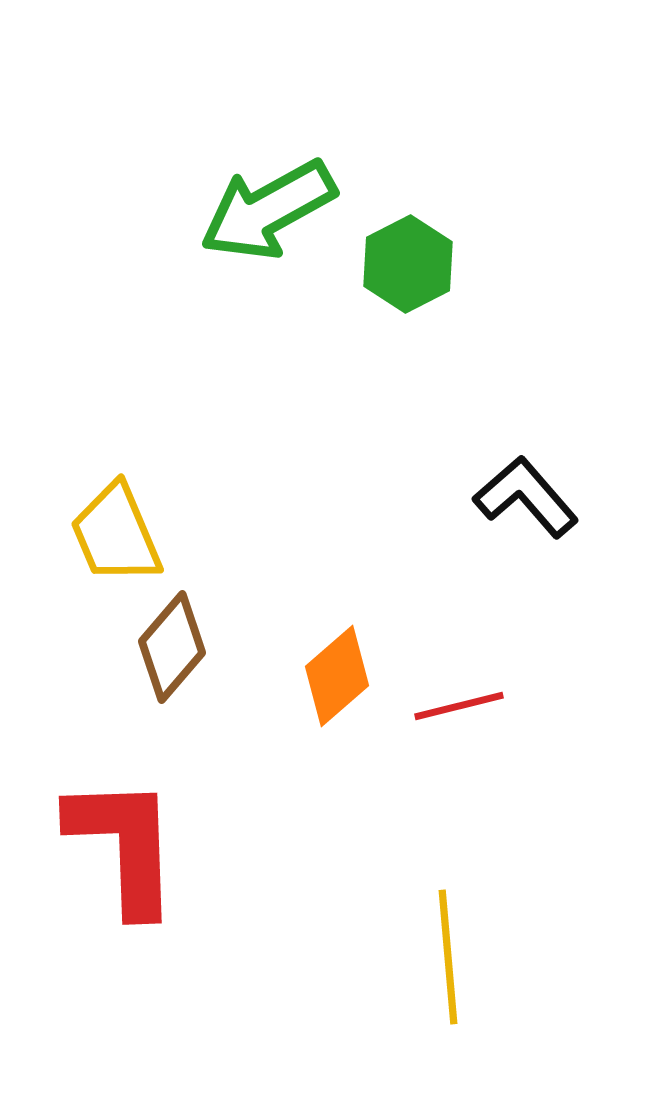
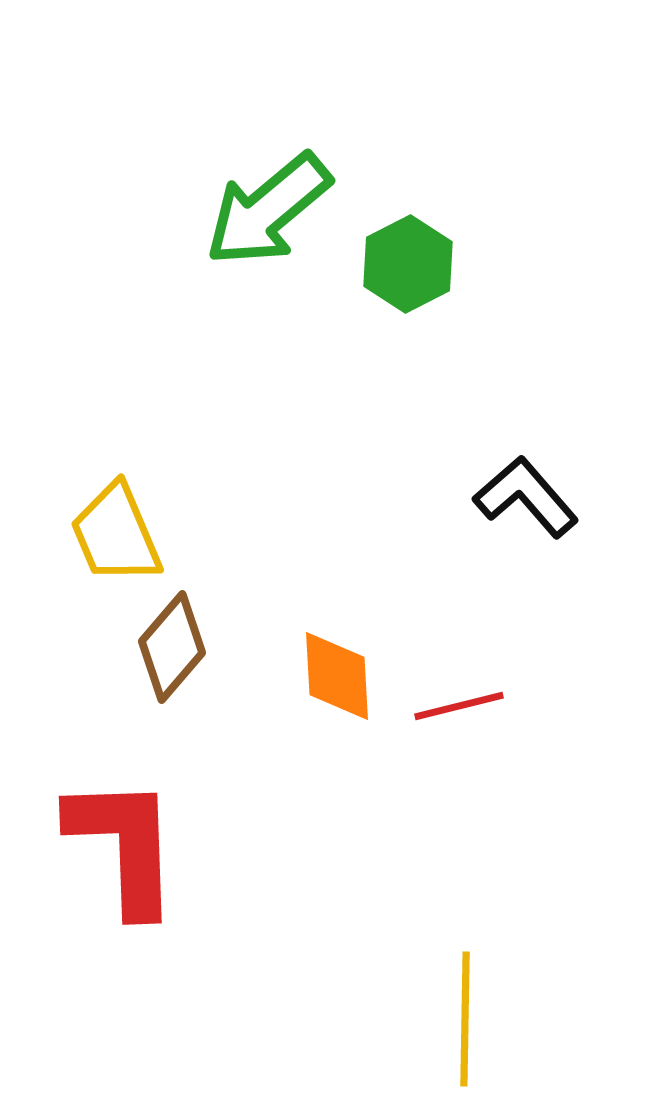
green arrow: rotated 11 degrees counterclockwise
orange diamond: rotated 52 degrees counterclockwise
yellow line: moved 17 px right, 62 px down; rotated 6 degrees clockwise
